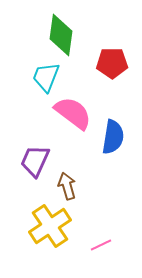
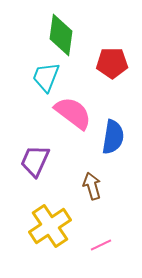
brown arrow: moved 25 px right
